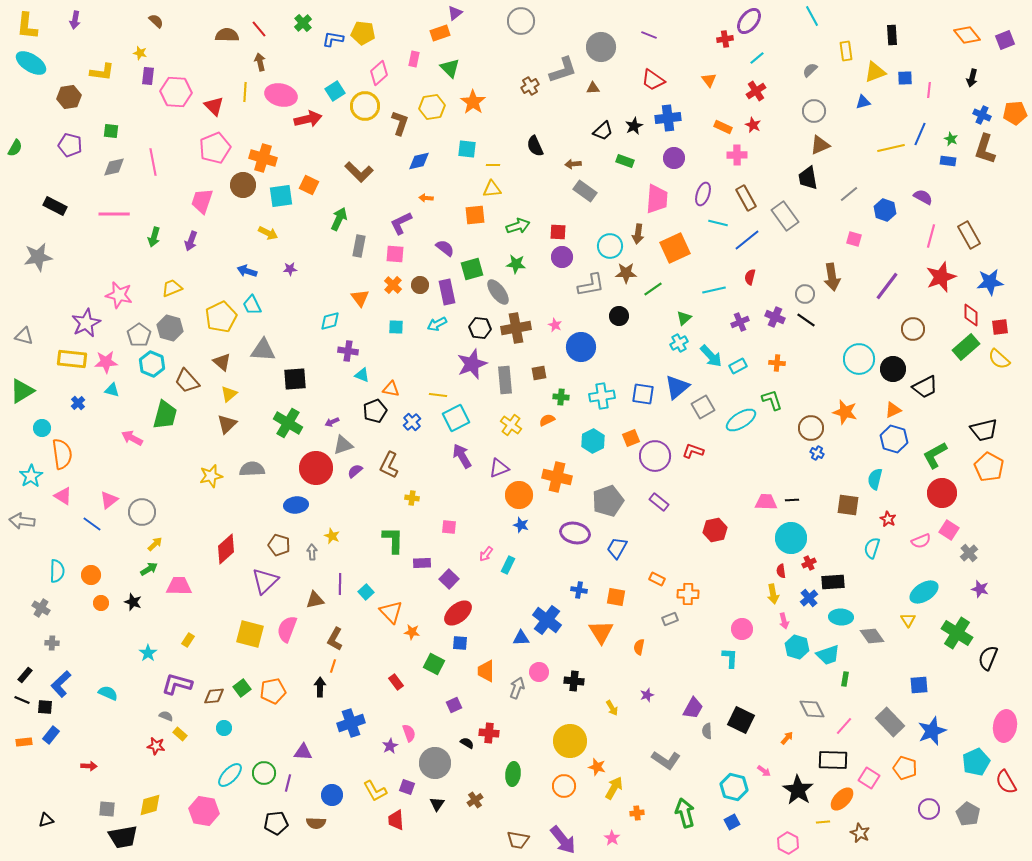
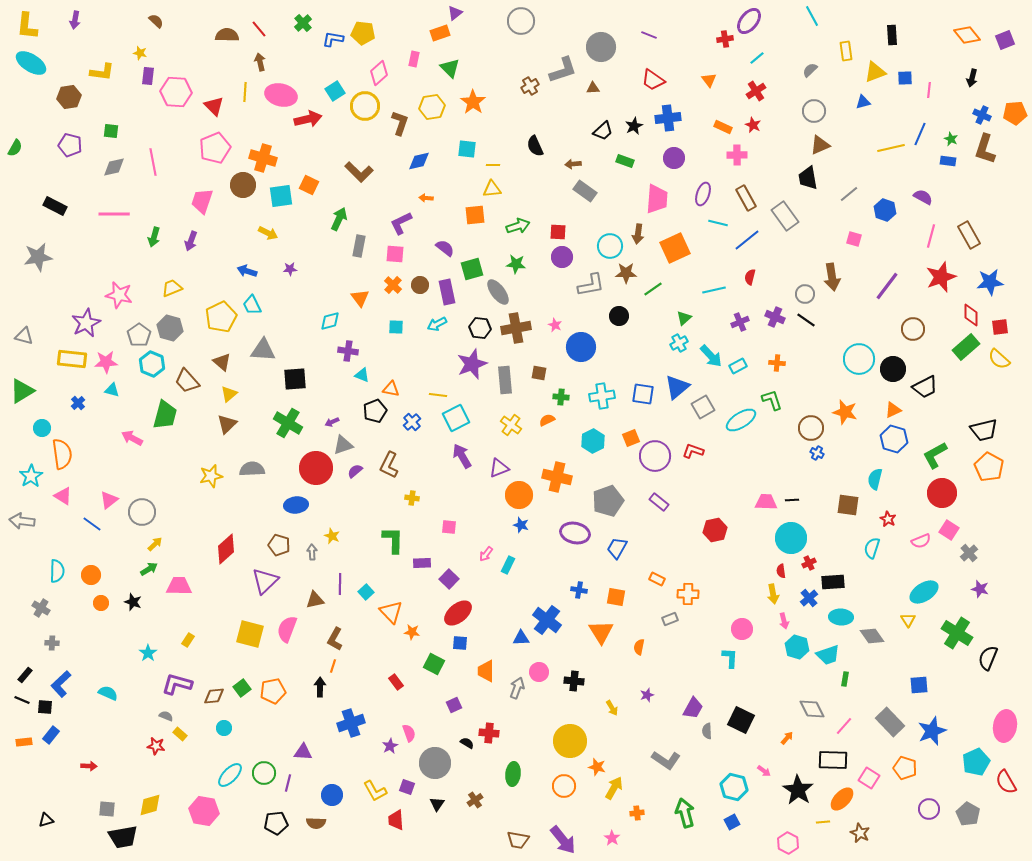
brown square at (539, 373): rotated 21 degrees clockwise
